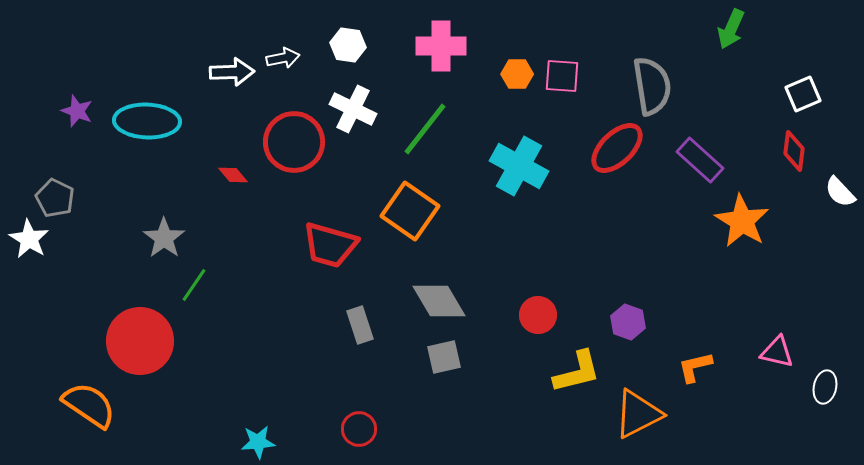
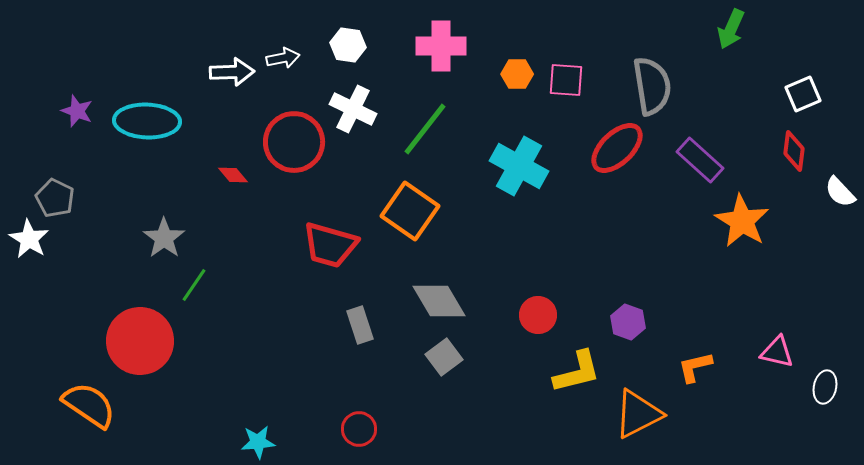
pink square at (562, 76): moved 4 px right, 4 px down
gray square at (444, 357): rotated 24 degrees counterclockwise
